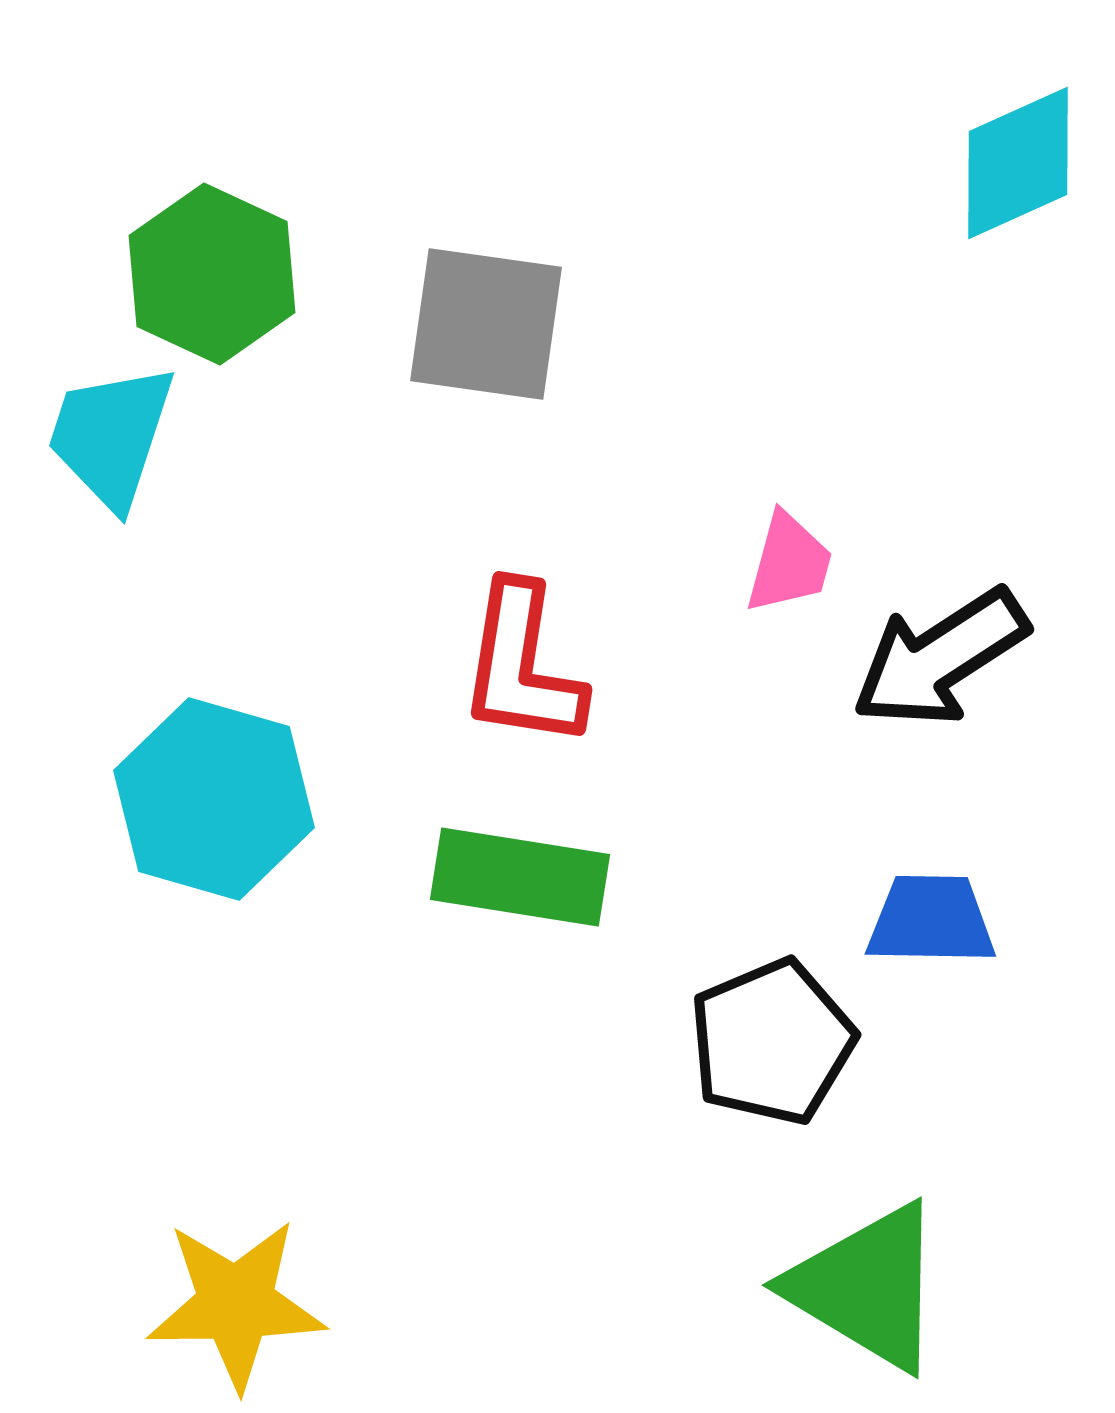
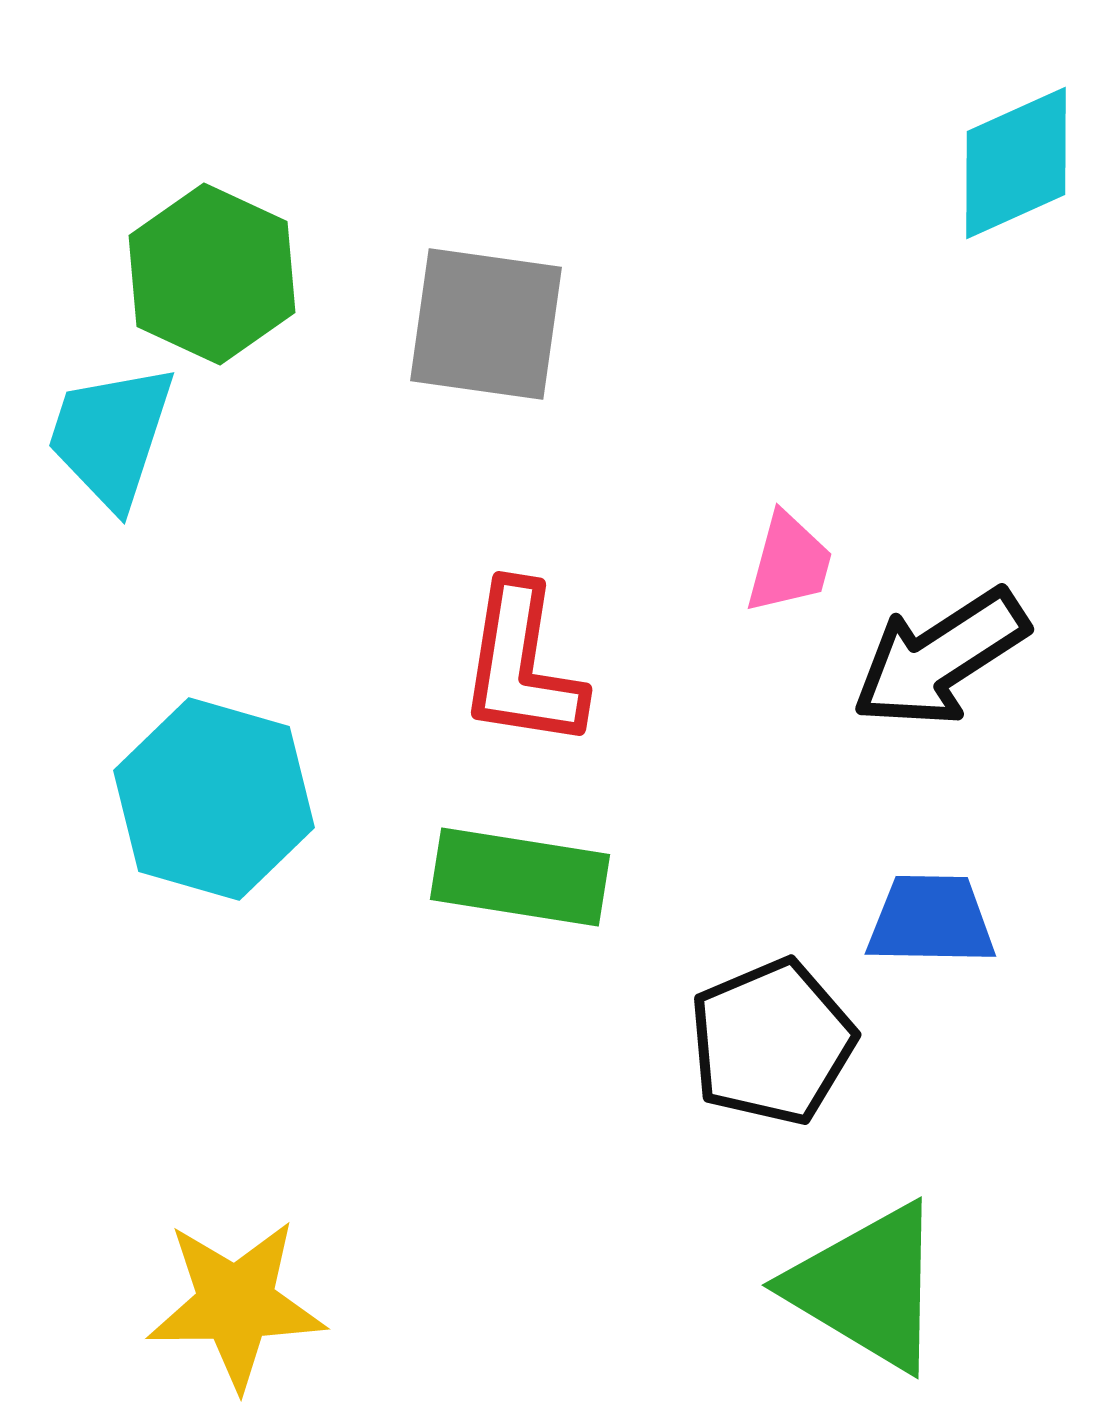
cyan diamond: moved 2 px left
